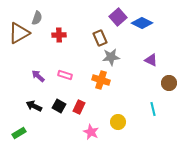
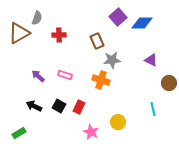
blue diamond: rotated 25 degrees counterclockwise
brown rectangle: moved 3 px left, 3 px down
gray star: moved 1 px right, 3 px down
